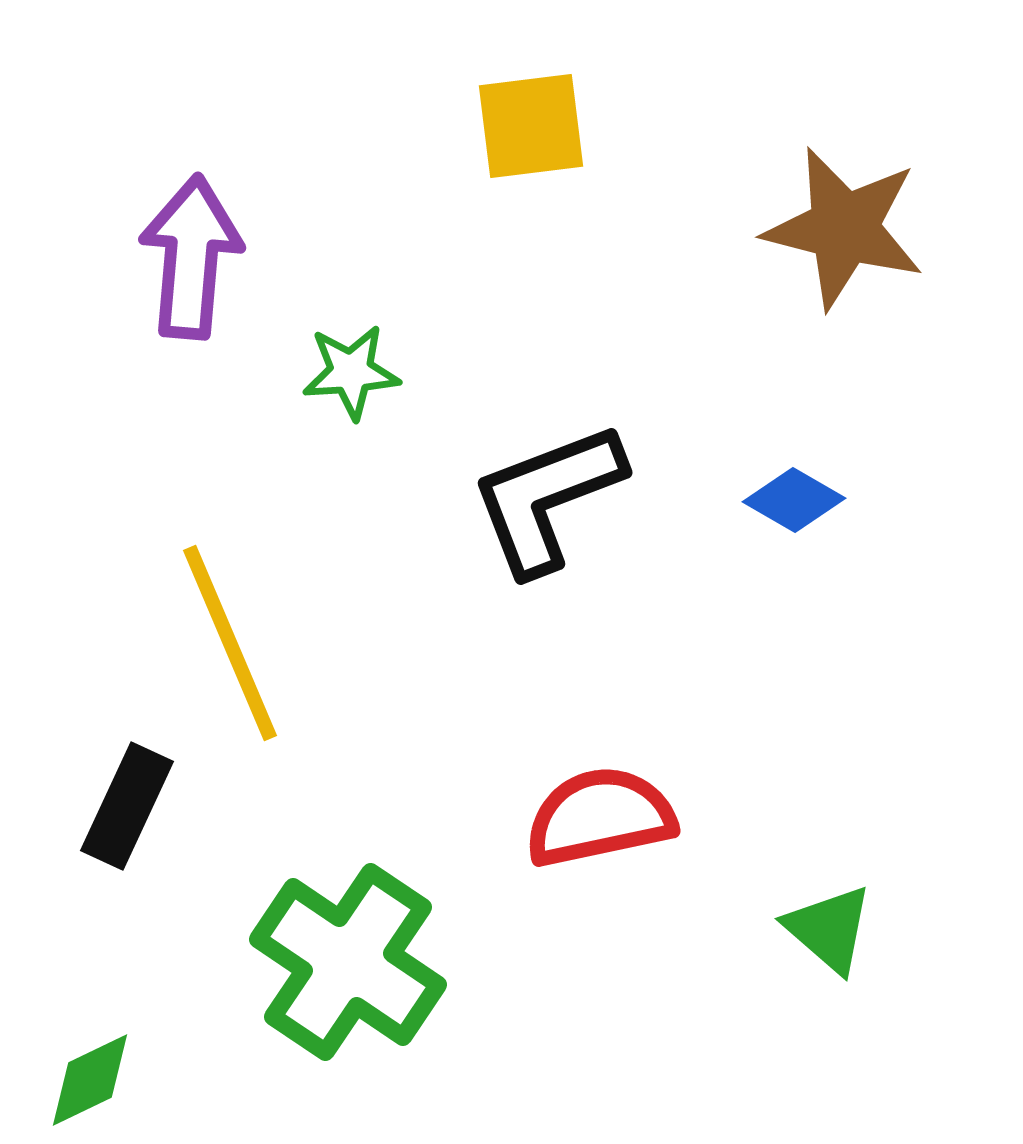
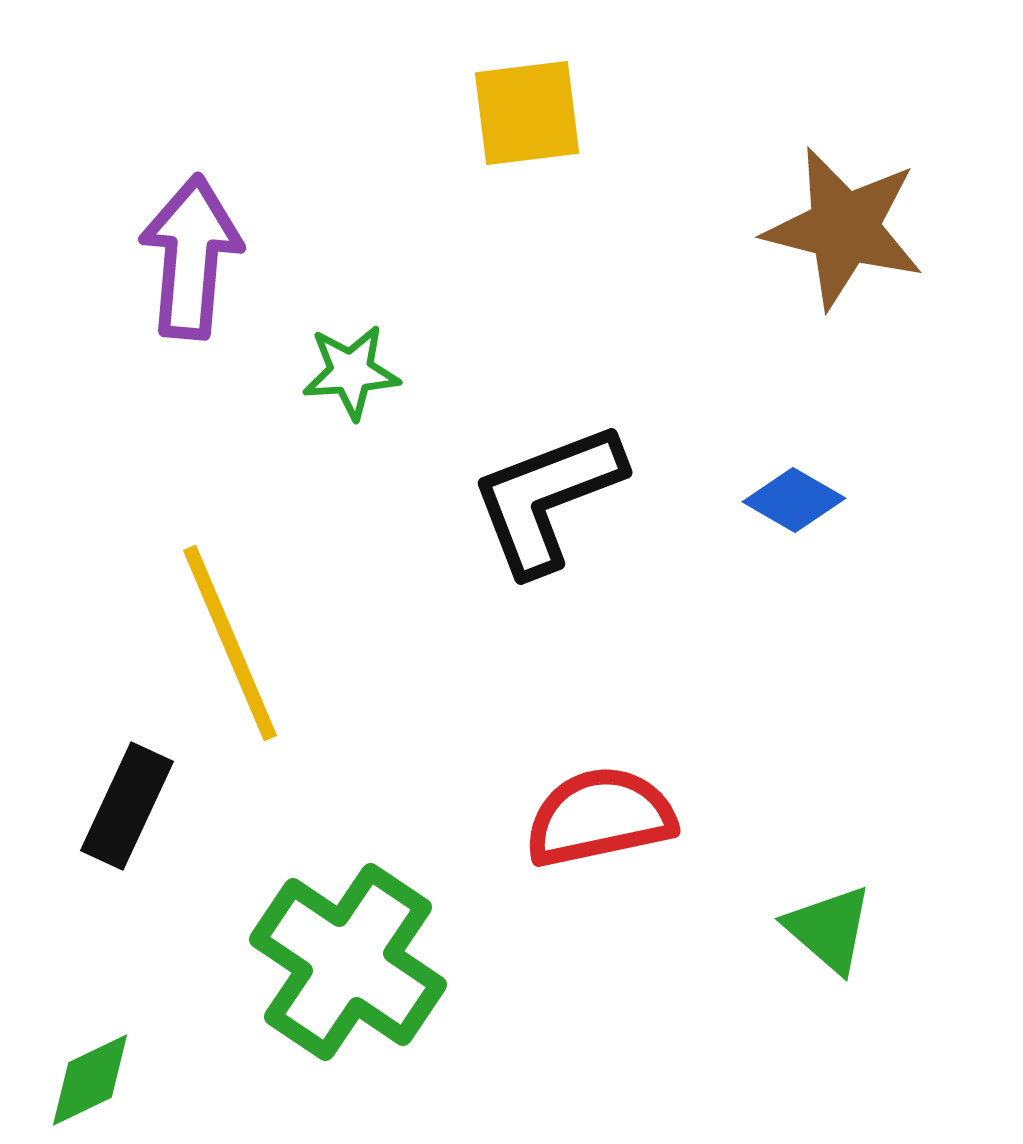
yellow square: moved 4 px left, 13 px up
